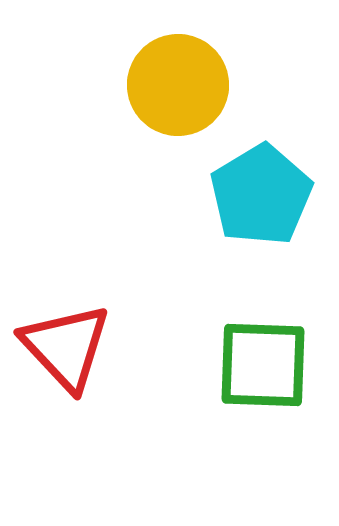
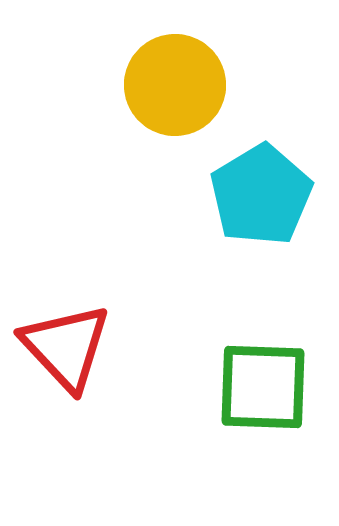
yellow circle: moved 3 px left
green square: moved 22 px down
